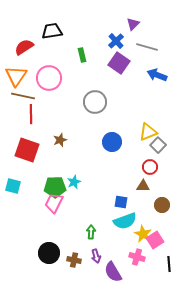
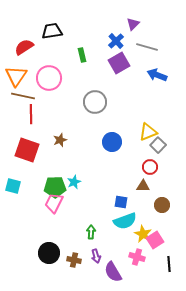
purple square: rotated 25 degrees clockwise
